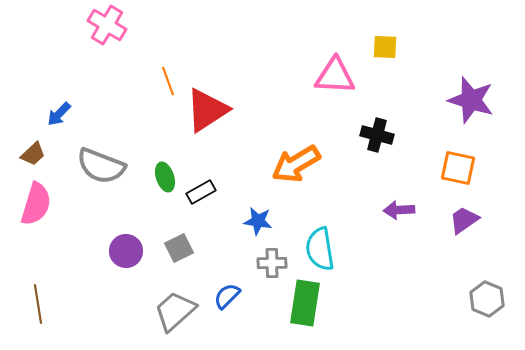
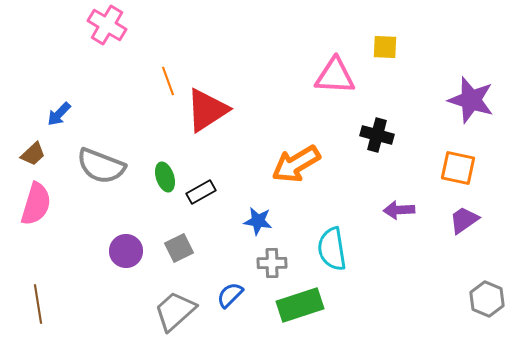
cyan semicircle: moved 12 px right
blue semicircle: moved 3 px right, 1 px up
green rectangle: moved 5 px left, 2 px down; rotated 63 degrees clockwise
